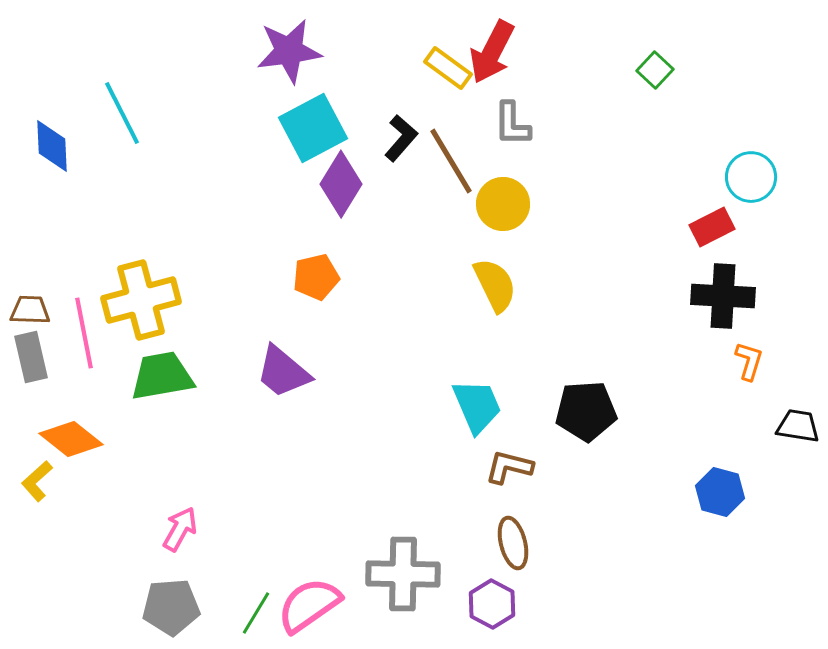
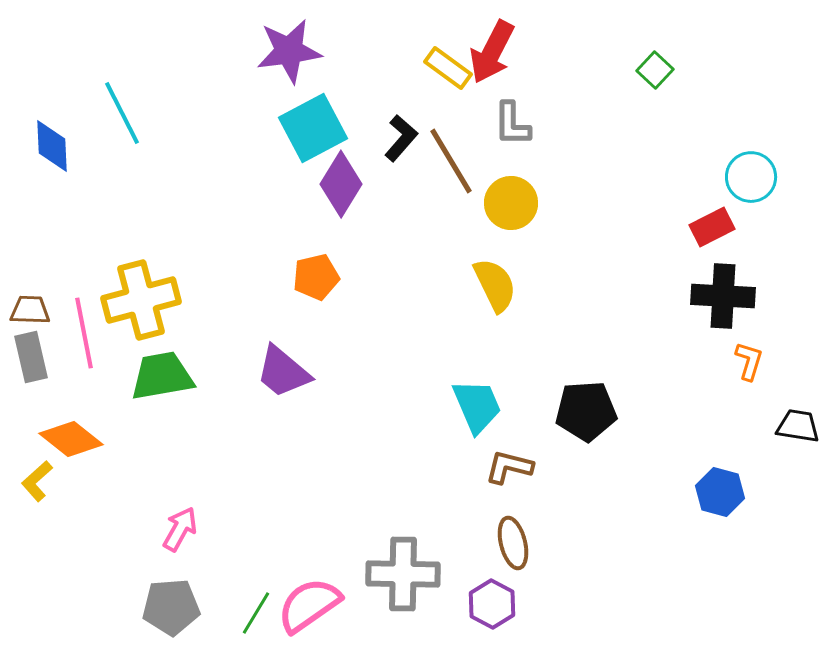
yellow circle: moved 8 px right, 1 px up
